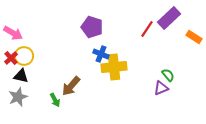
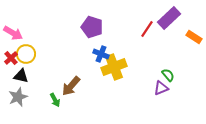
yellow circle: moved 2 px right, 2 px up
yellow cross: rotated 15 degrees counterclockwise
